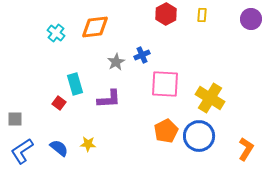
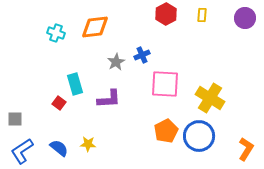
purple circle: moved 6 px left, 1 px up
cyan cross: rotated 18 degrees counterclockwise
